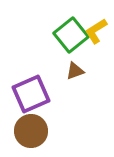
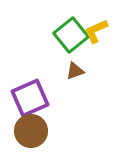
yellow L-shape: rotated 8 degrees clockwise
purple square: moved 1 px left, 4 px down
